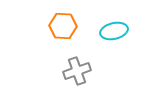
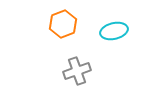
orange hexagon: moved 2 px up; rotated 24 degrees counterclockwise
